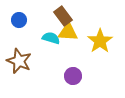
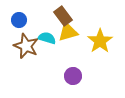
yellow triangle: rotated 20 degrees counterclockwise
cyan semicircle: moved 4 px left
brown star: moved 7 px right, 15 px up
